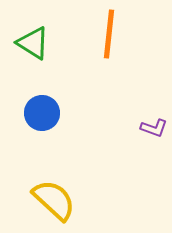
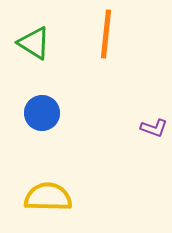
orange line: moved 3 px left
green triangle: moved 1 px right
yellow semicircle: moved 6 px left, 3 px up; rotated 42 degrees counterclockwise
